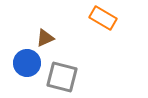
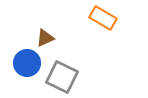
gray square: rotated 12 degrees clockwise
